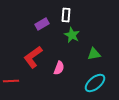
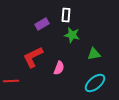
green star: rotated 14 degrees counterclockwise
red L-shape: rotated 10 degrees clockwise
